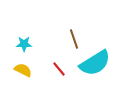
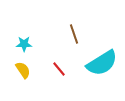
brown line: moved 5 px up
cyan semicircle: moved 7 px right
yellow semicircle: rotated 30 degrees clockwise
